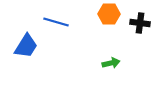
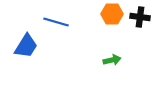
orange hexagon: moved 3 px right
black cross: moved 6 px up
green arrow: moved 1 px right, 3 px up
